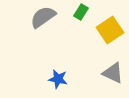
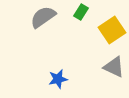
yellow square: moved 2 px right
gray triangle: moved 1 px right, 6 px up
blue star: rotated 24 degrees counterclockwise
